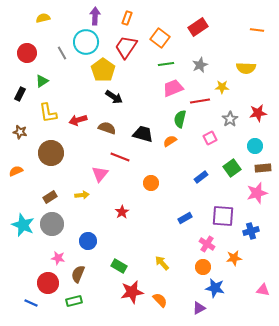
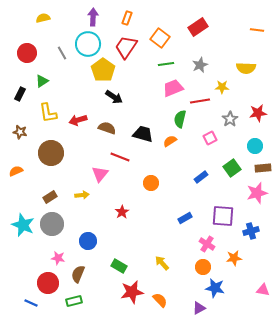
purple arrow at (95, 16): moved 2 px left, 1 px down
cyan circle at (86, 42): moved 2 px right, 2 px down
